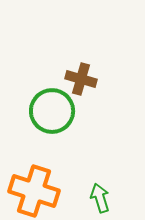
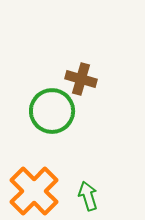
orange cross: rotated 27 degrees clockwise
green arrow: moved 12 px left, 2 px up
